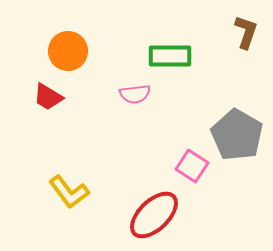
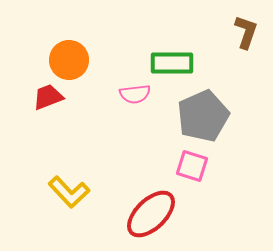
orange circle: moved 1 px right, 9 px down
green rectangle: moved 2 px right, 7 px down
red trapezoid: rotated 128 degrees clockwise
gray pentagon: moved 34 px left, 19 px up; rotated 18 degrees clockwise
pink square: rotated 16 degrees counterclockwise
yellow L-shape: rotated 6 degrees counterclockwise
red ellipse: moved 3 px left, 1 px up
